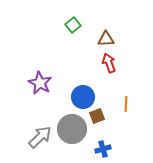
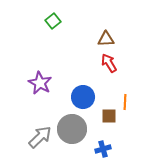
green square: moved 20 px left, 4 px up
red arrow: rotated 12 degrees counterclockwise
orange line: moved 1 px left, 2 px up
brown square: moved 12 px right; rotated 21 degrees clockwise
